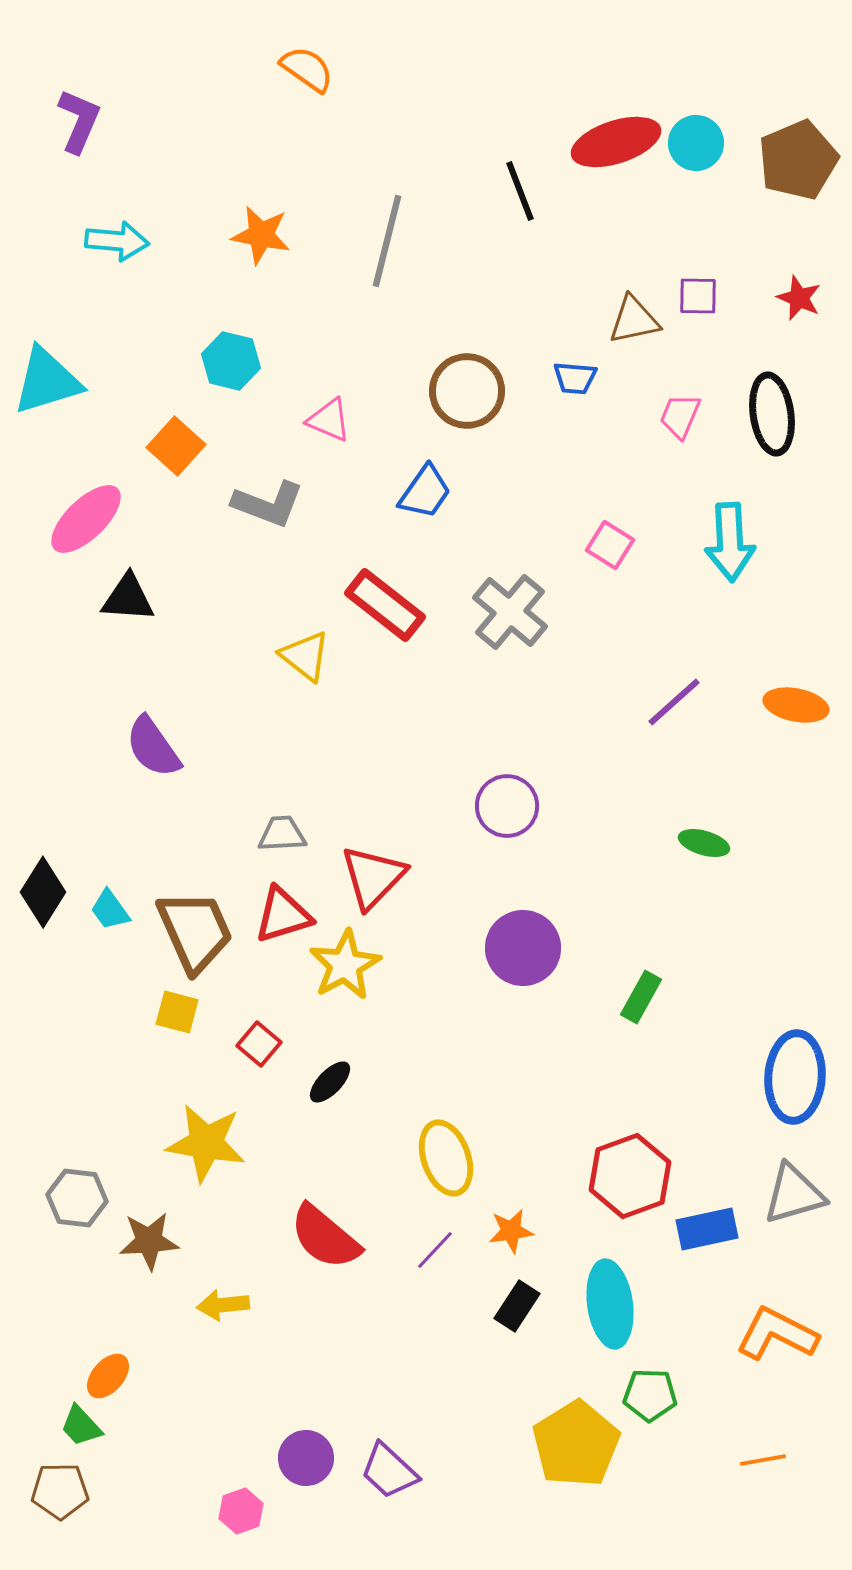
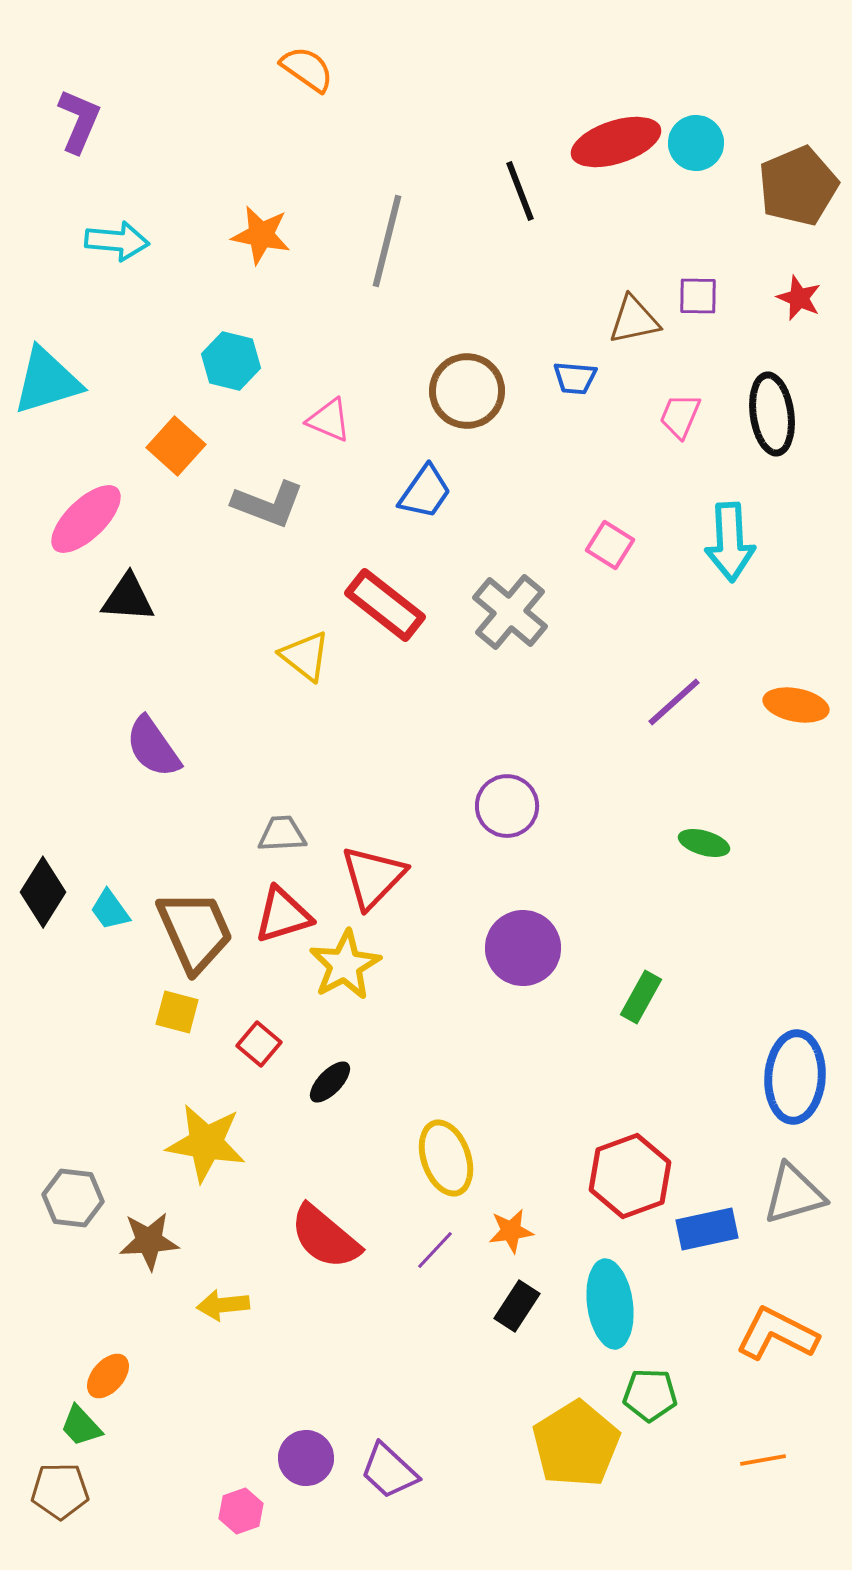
brown pentagon at (798, 160): moved 26 px down
gray hexagon at (77, 1198): moved 4 px left
